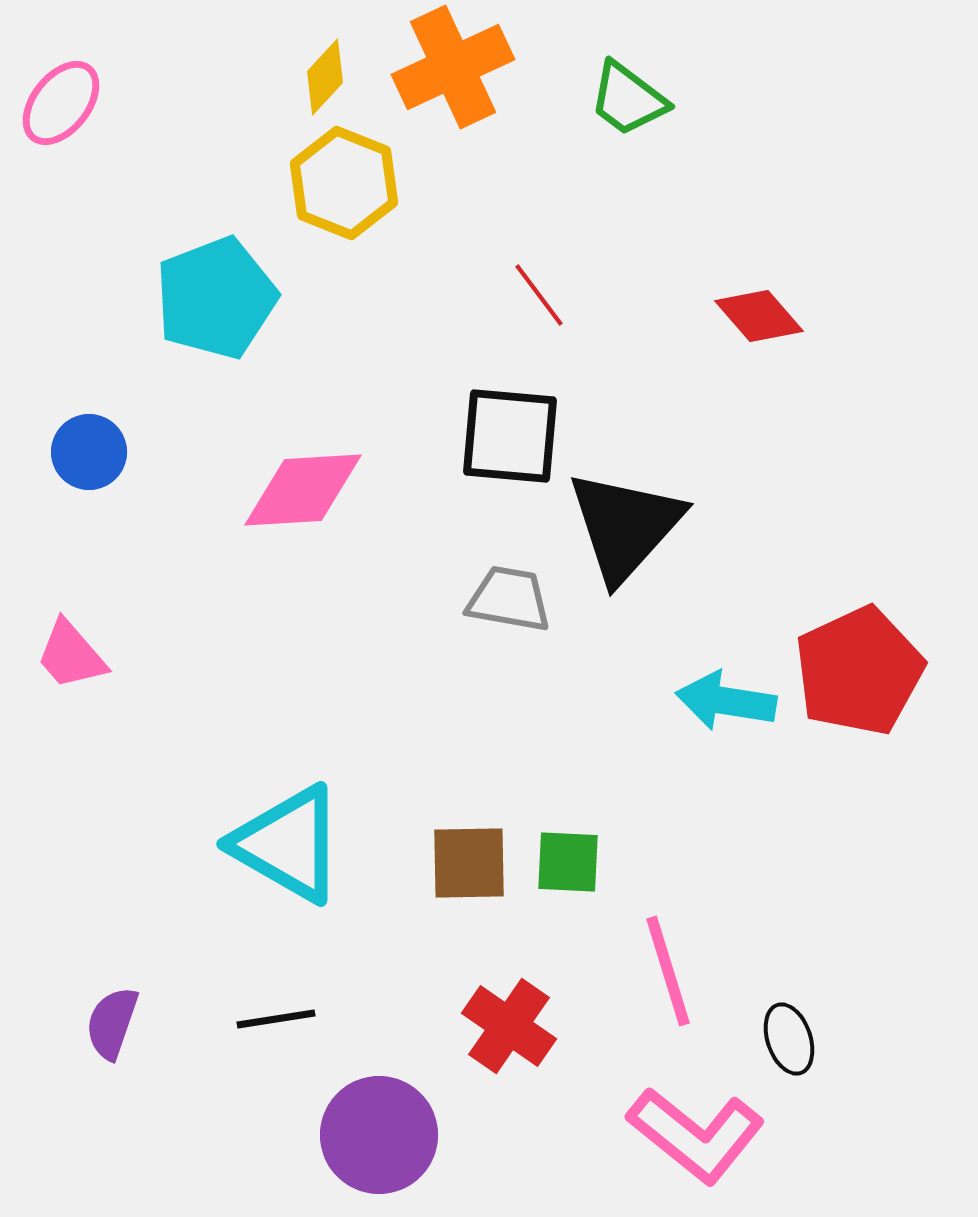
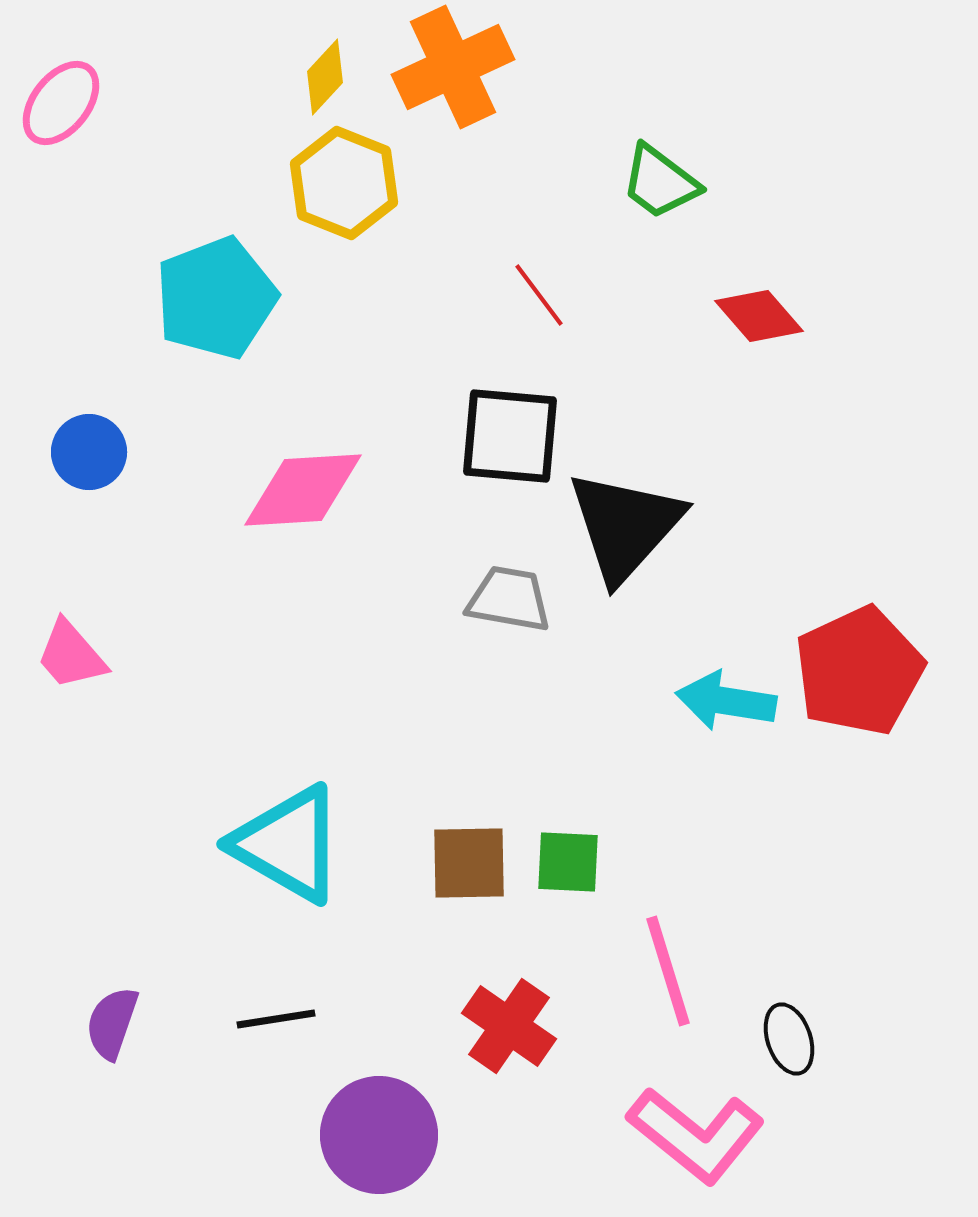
green trapezoid: moved 32 px right, 83 px down
